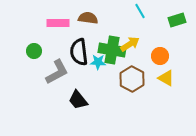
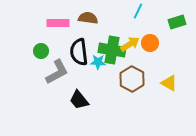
cyan line: moved 2 px left; rotated 56 degrees clockwise
green rectangle: moved 2 px down
green circle: moved 7 px right
orange circle: moved 10 px left, 13 px up
yellow triangle: moved 3 px right, 5 px down
black trapezoid: moved 1 px right
